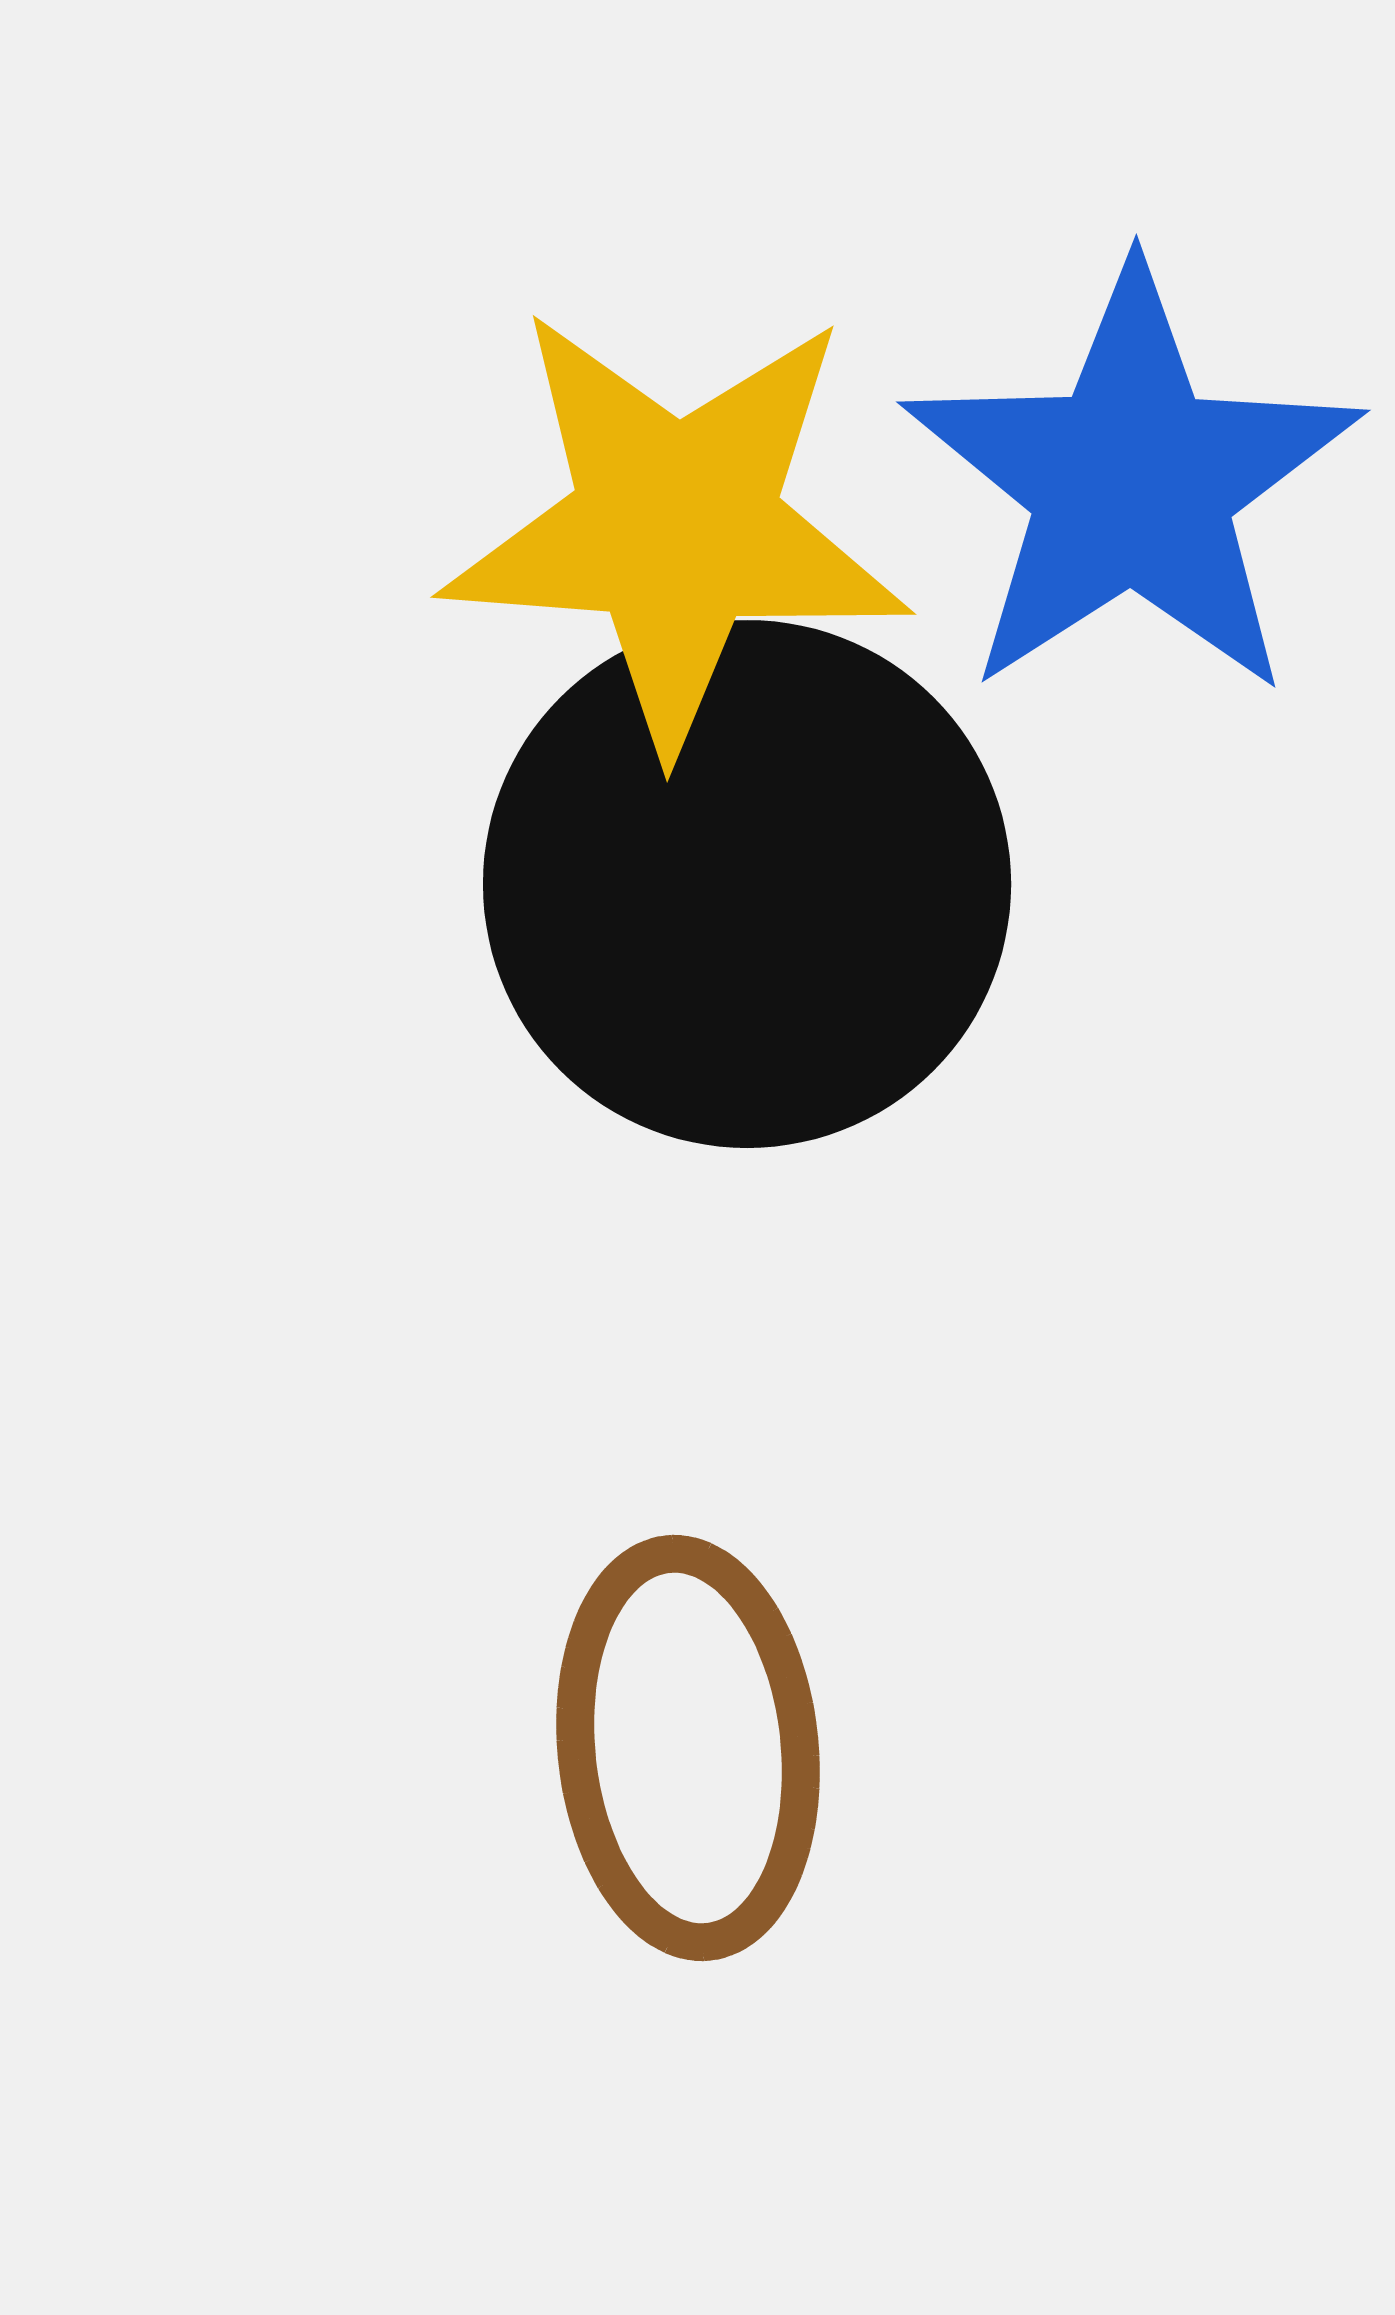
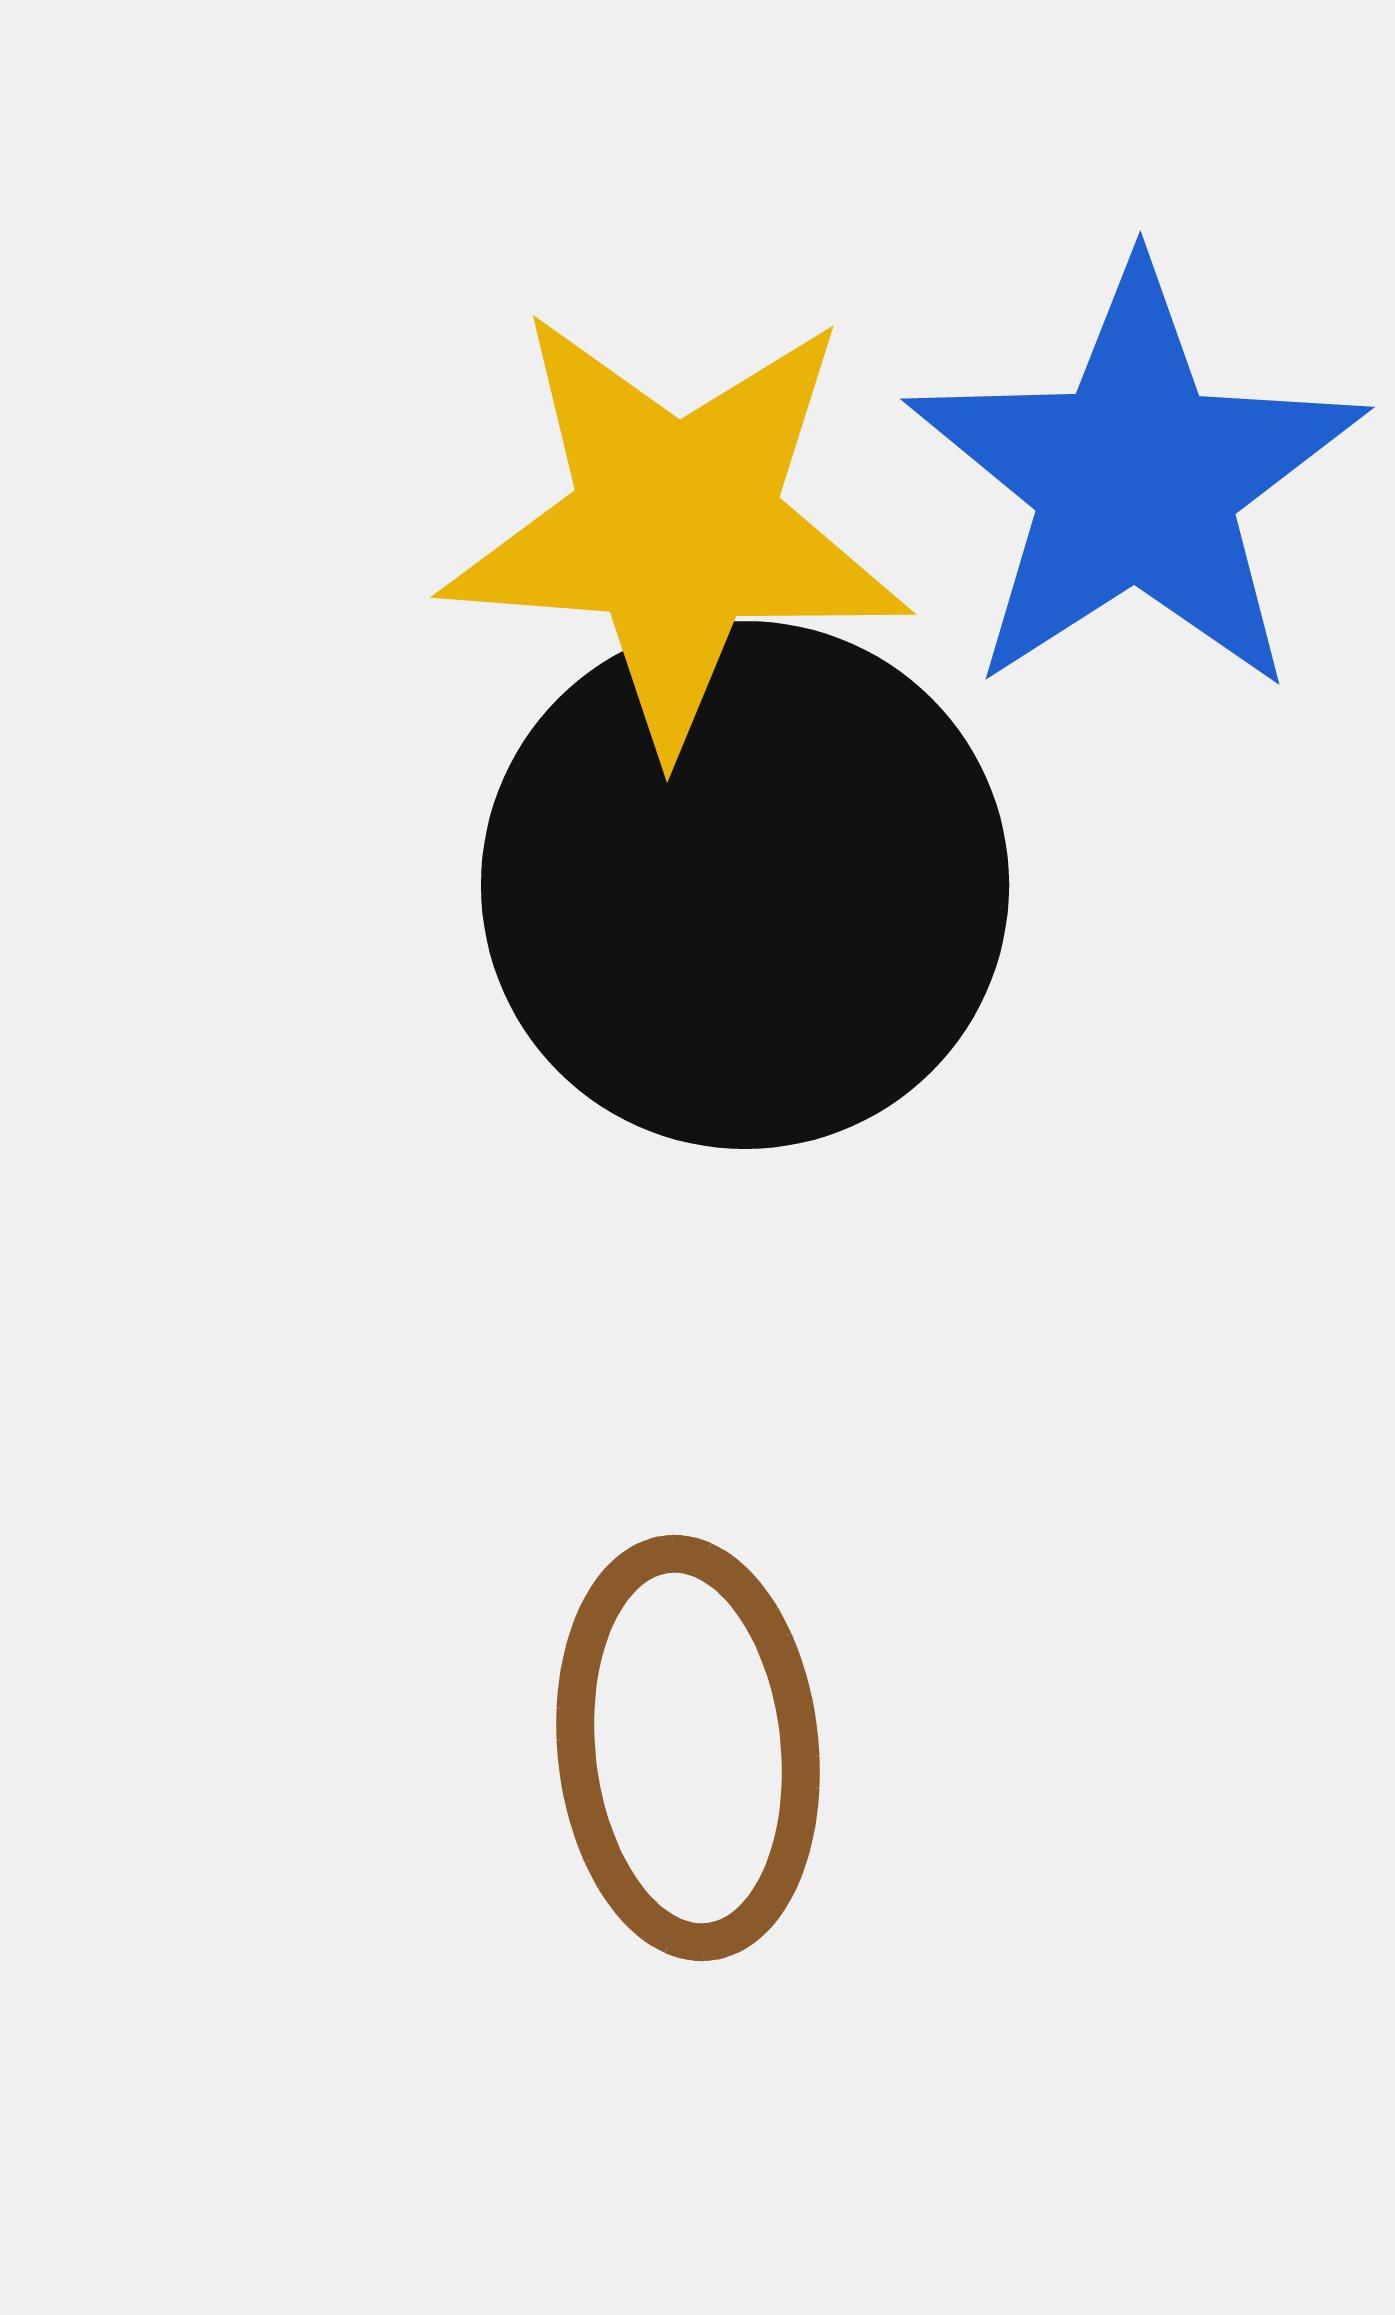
blue star: moved 4 px right, 3 px up
black circle: moved 2 px left, 1 px down
